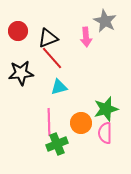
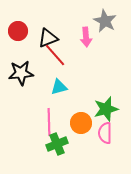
red line: moved 3 px right, 3 px up
